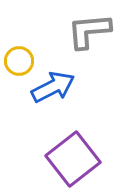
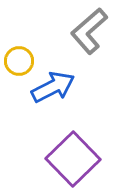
gray L-shape: rotated 36 degrees counterclockwise
purple square: rotated 6 degrees counterclockwise
